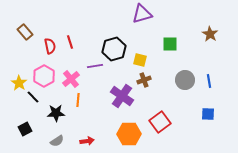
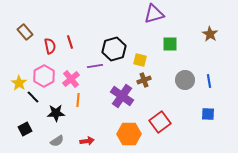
purple triangle: moved 12 px right
